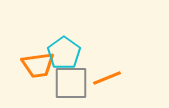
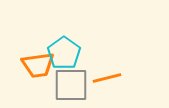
orange line: rotated 8 degrees clockwise
gray square: moved 2 px down
